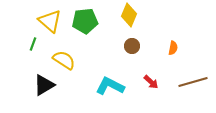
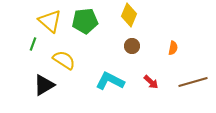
cyan L-shape: moved 5 px up
